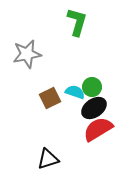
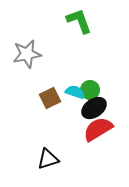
green L-shape: moved 2 px right, 1 px up; rotated 36 degrees counterclockwise
green circle: moved 2 px left, 3 px down
